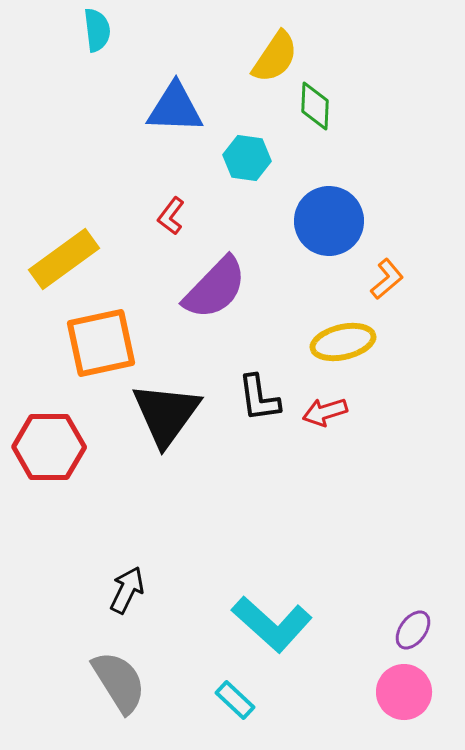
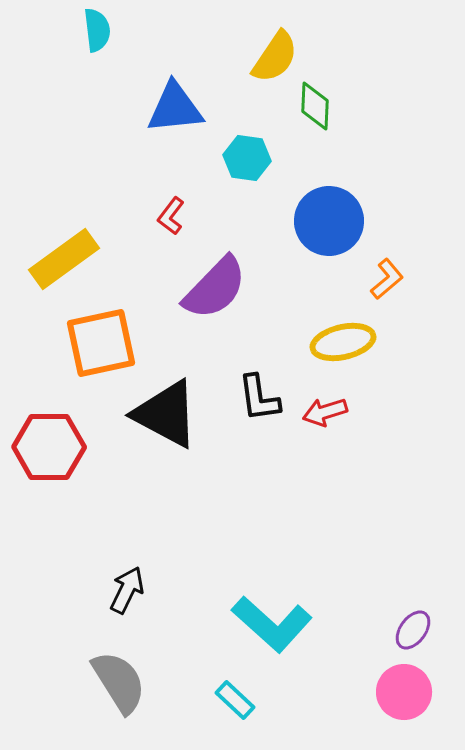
blue triangle: rotated 8 degrees counterclockwise
black triangle: rotated 38 degrees counterclockwise
